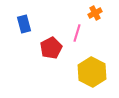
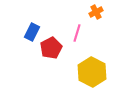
orange cross: moved 1 px right, 1 px up
blue rectangle: moved 8 px right, 8 px down; rotated 42 degrees clockwise
